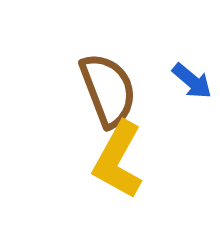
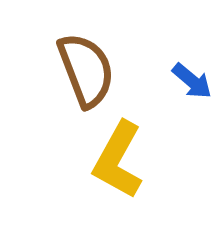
brown semicircle: moved 22 px left, 20 px up
